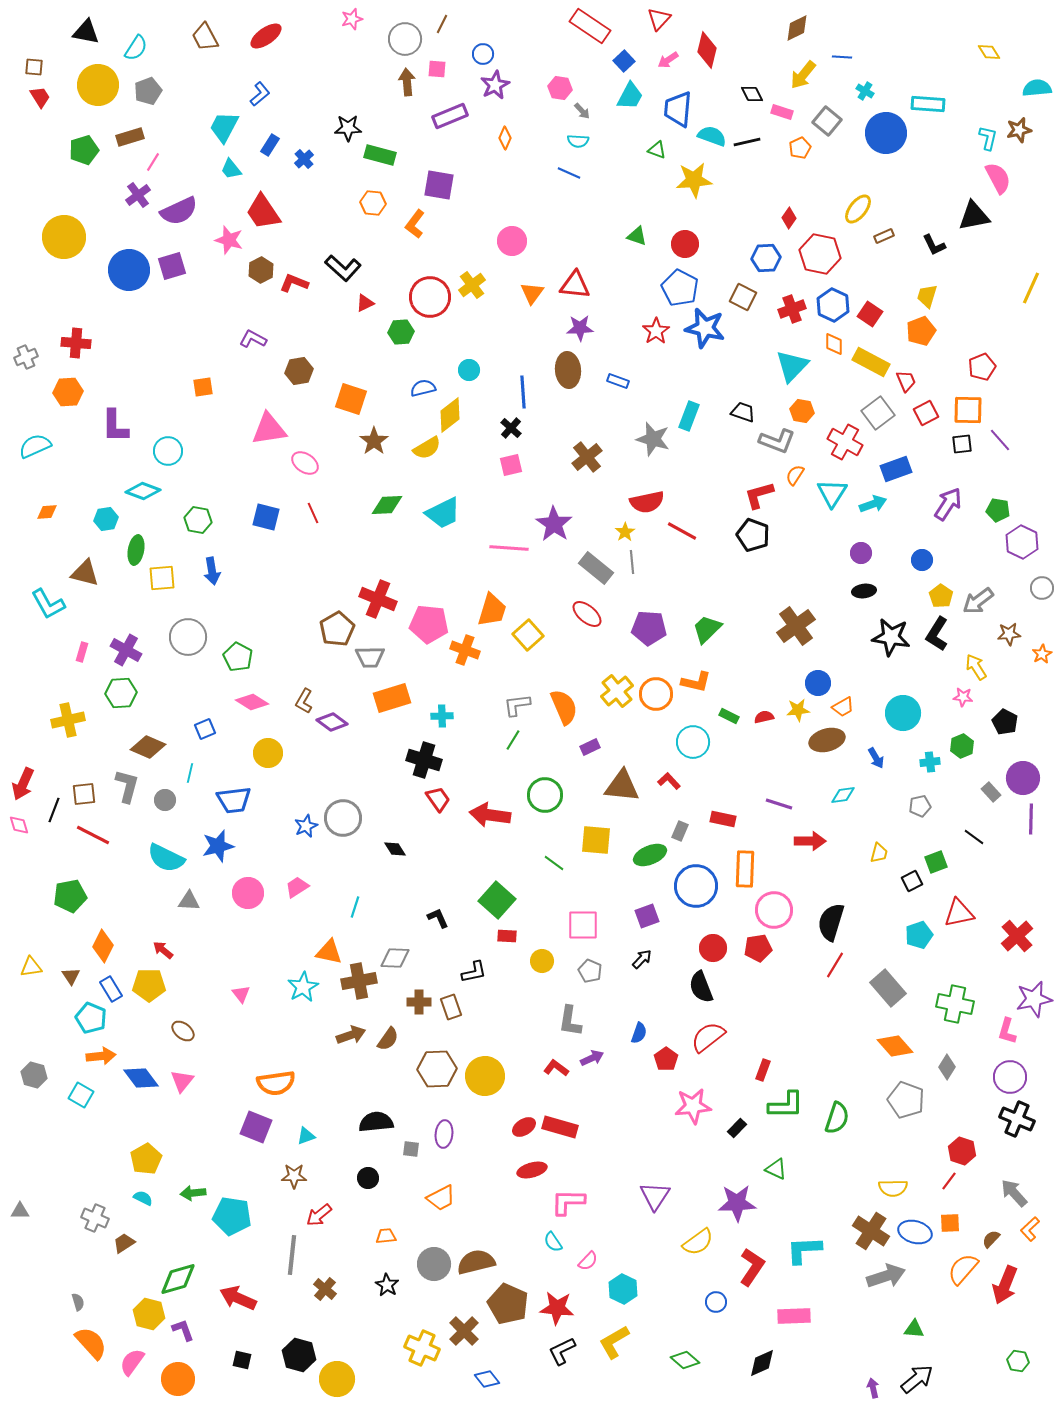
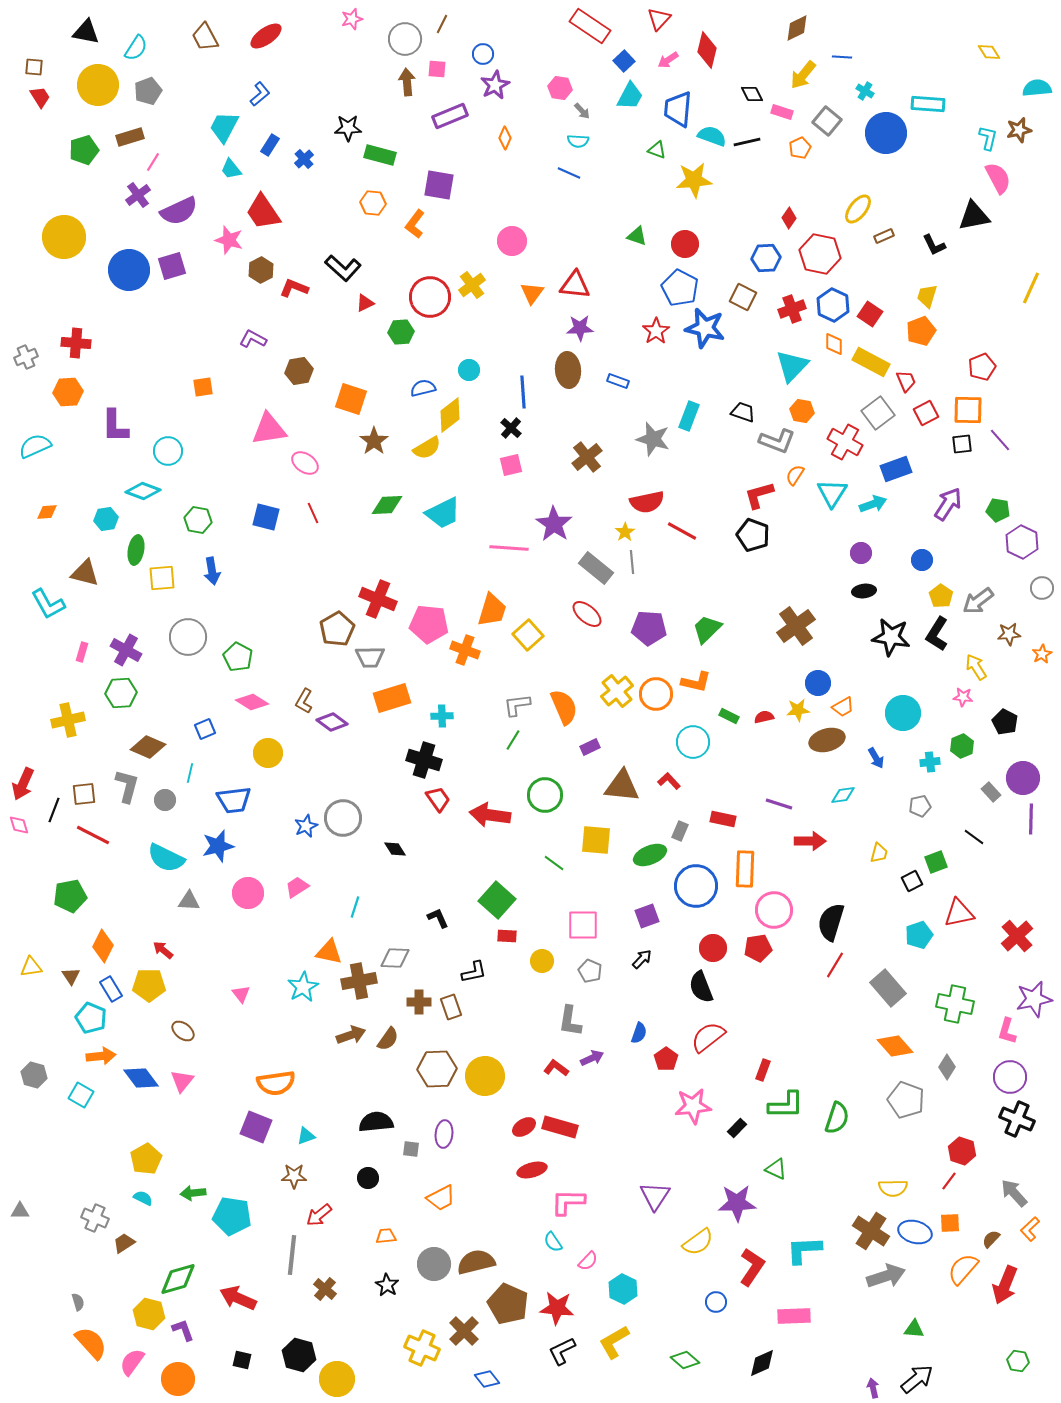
red L-shape at (294, 283): moved 5 px down
